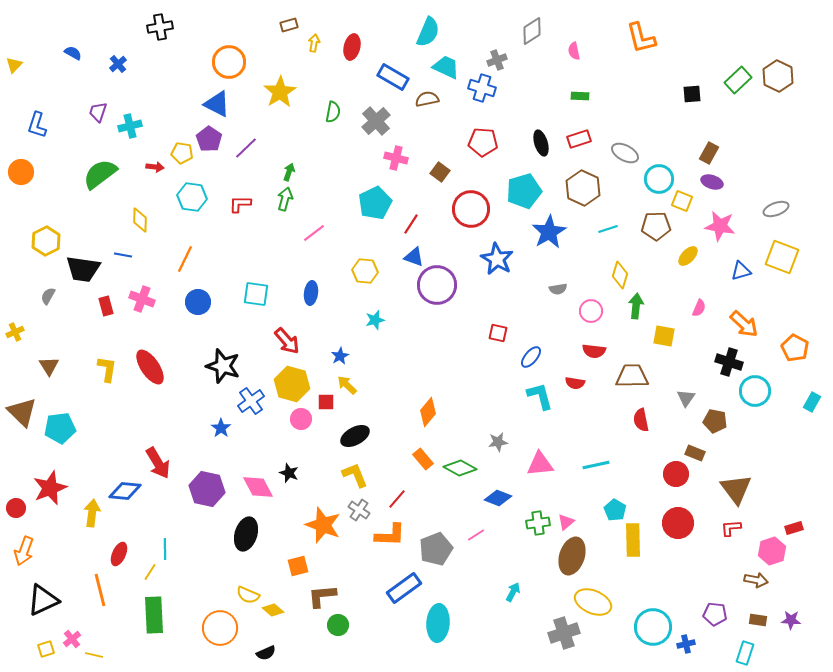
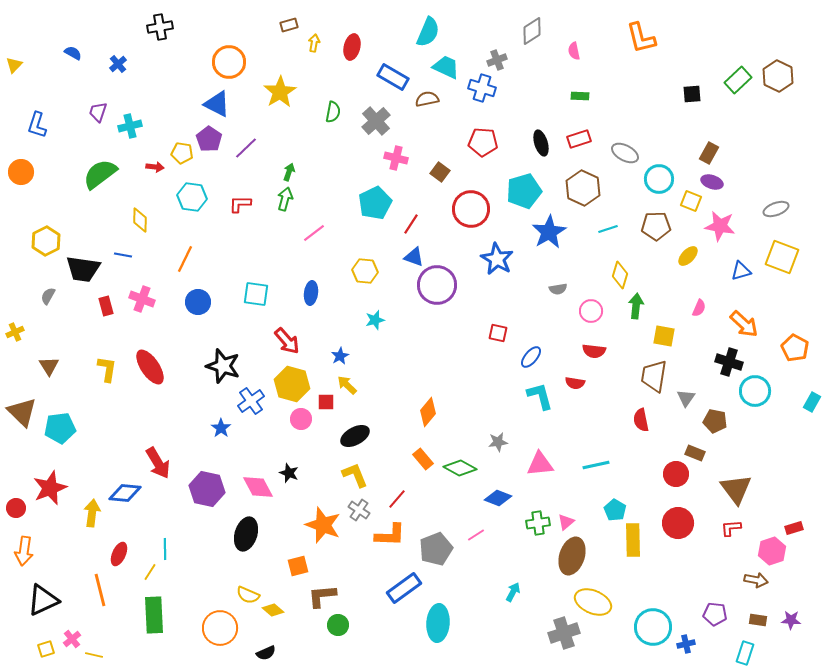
yellow square at (682, 201): moved 9 px right
brown trapezoid at (632, 376): moved 22 px right; rotated 80 degrees counterclockwise
blue diamond at (125, 491): moved 2 px down
orange arrow at (24, 551): rotated 12 degrees counterclockwise
